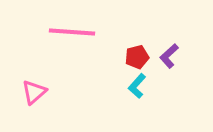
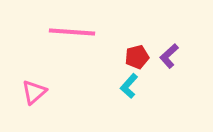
cyan L-shape: moved 8 px left
